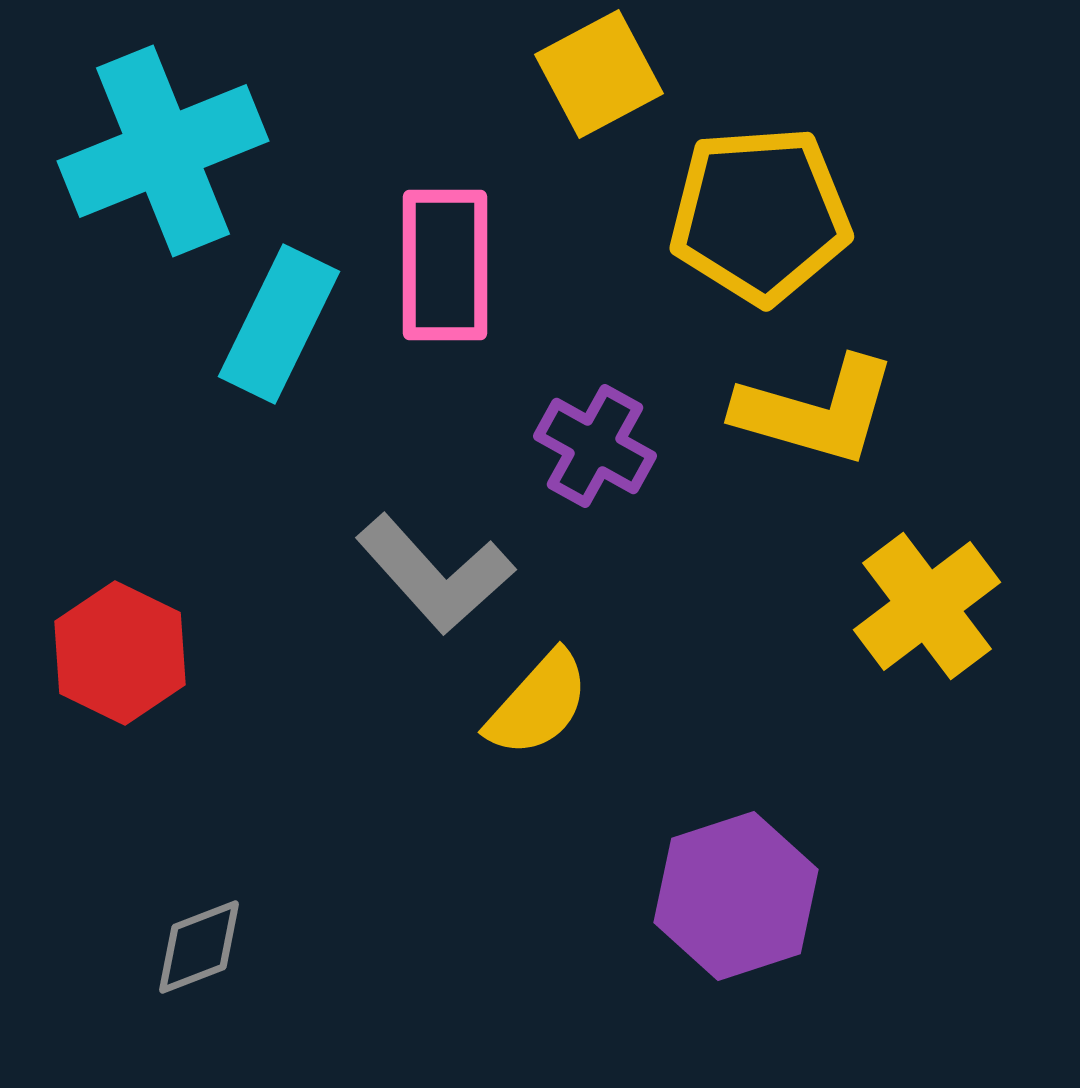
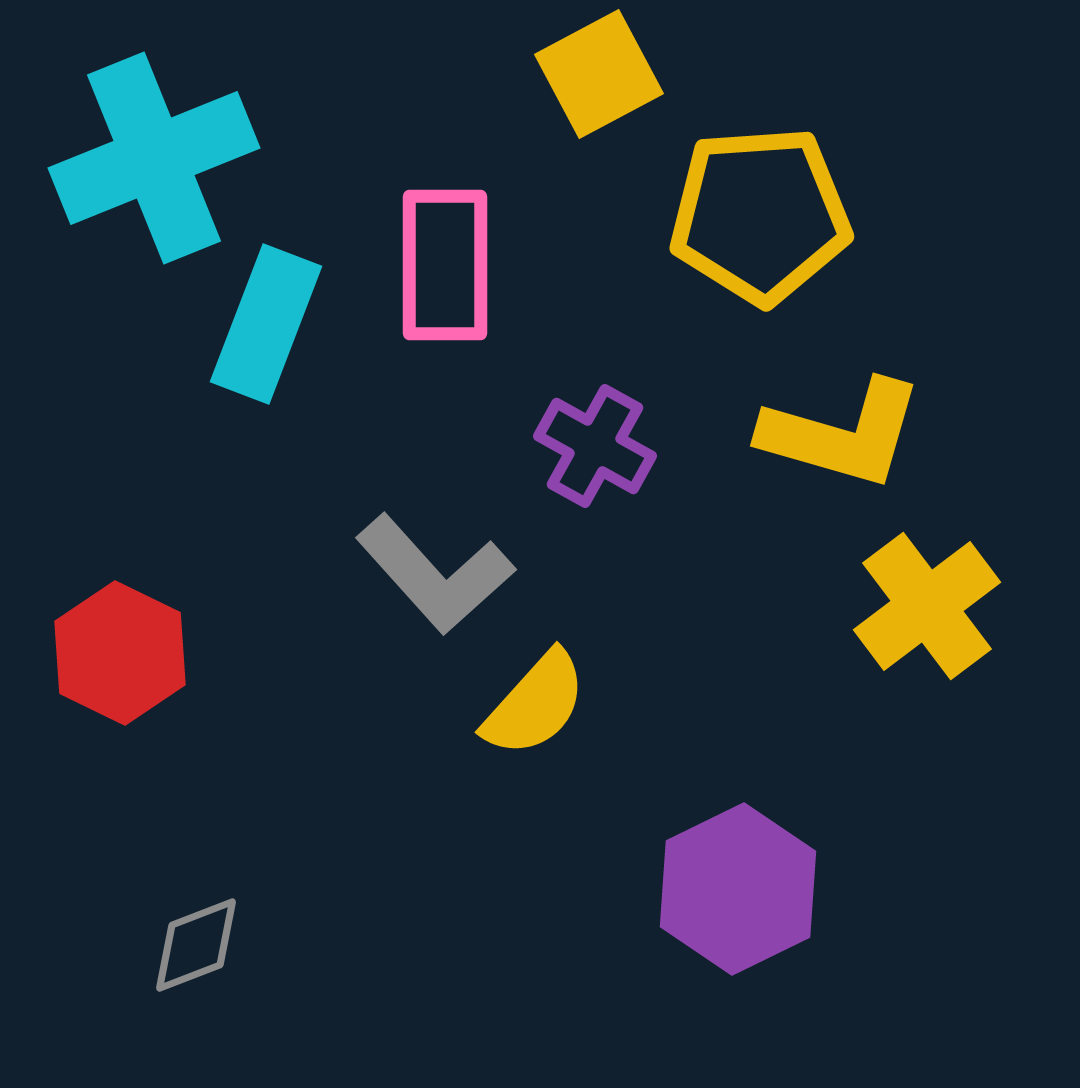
cyan cross: moved 9 px left, 7 px down
cyan rectangle: moved 13 px left; rotated 5 degrees counterclockwise
yellow L-shape: moved 26 px right, 23 px down
yellow semicircle: moved 3 px left
purple hexagon: moved 2 px right, 7 px up; rotated 8 degrees counterclockwise
gray diamond: moved 3 px left, 2 px up
